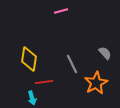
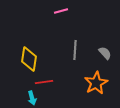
gray line: moved 3 px right, 14 px up; rotated 30 degrees clockwise
